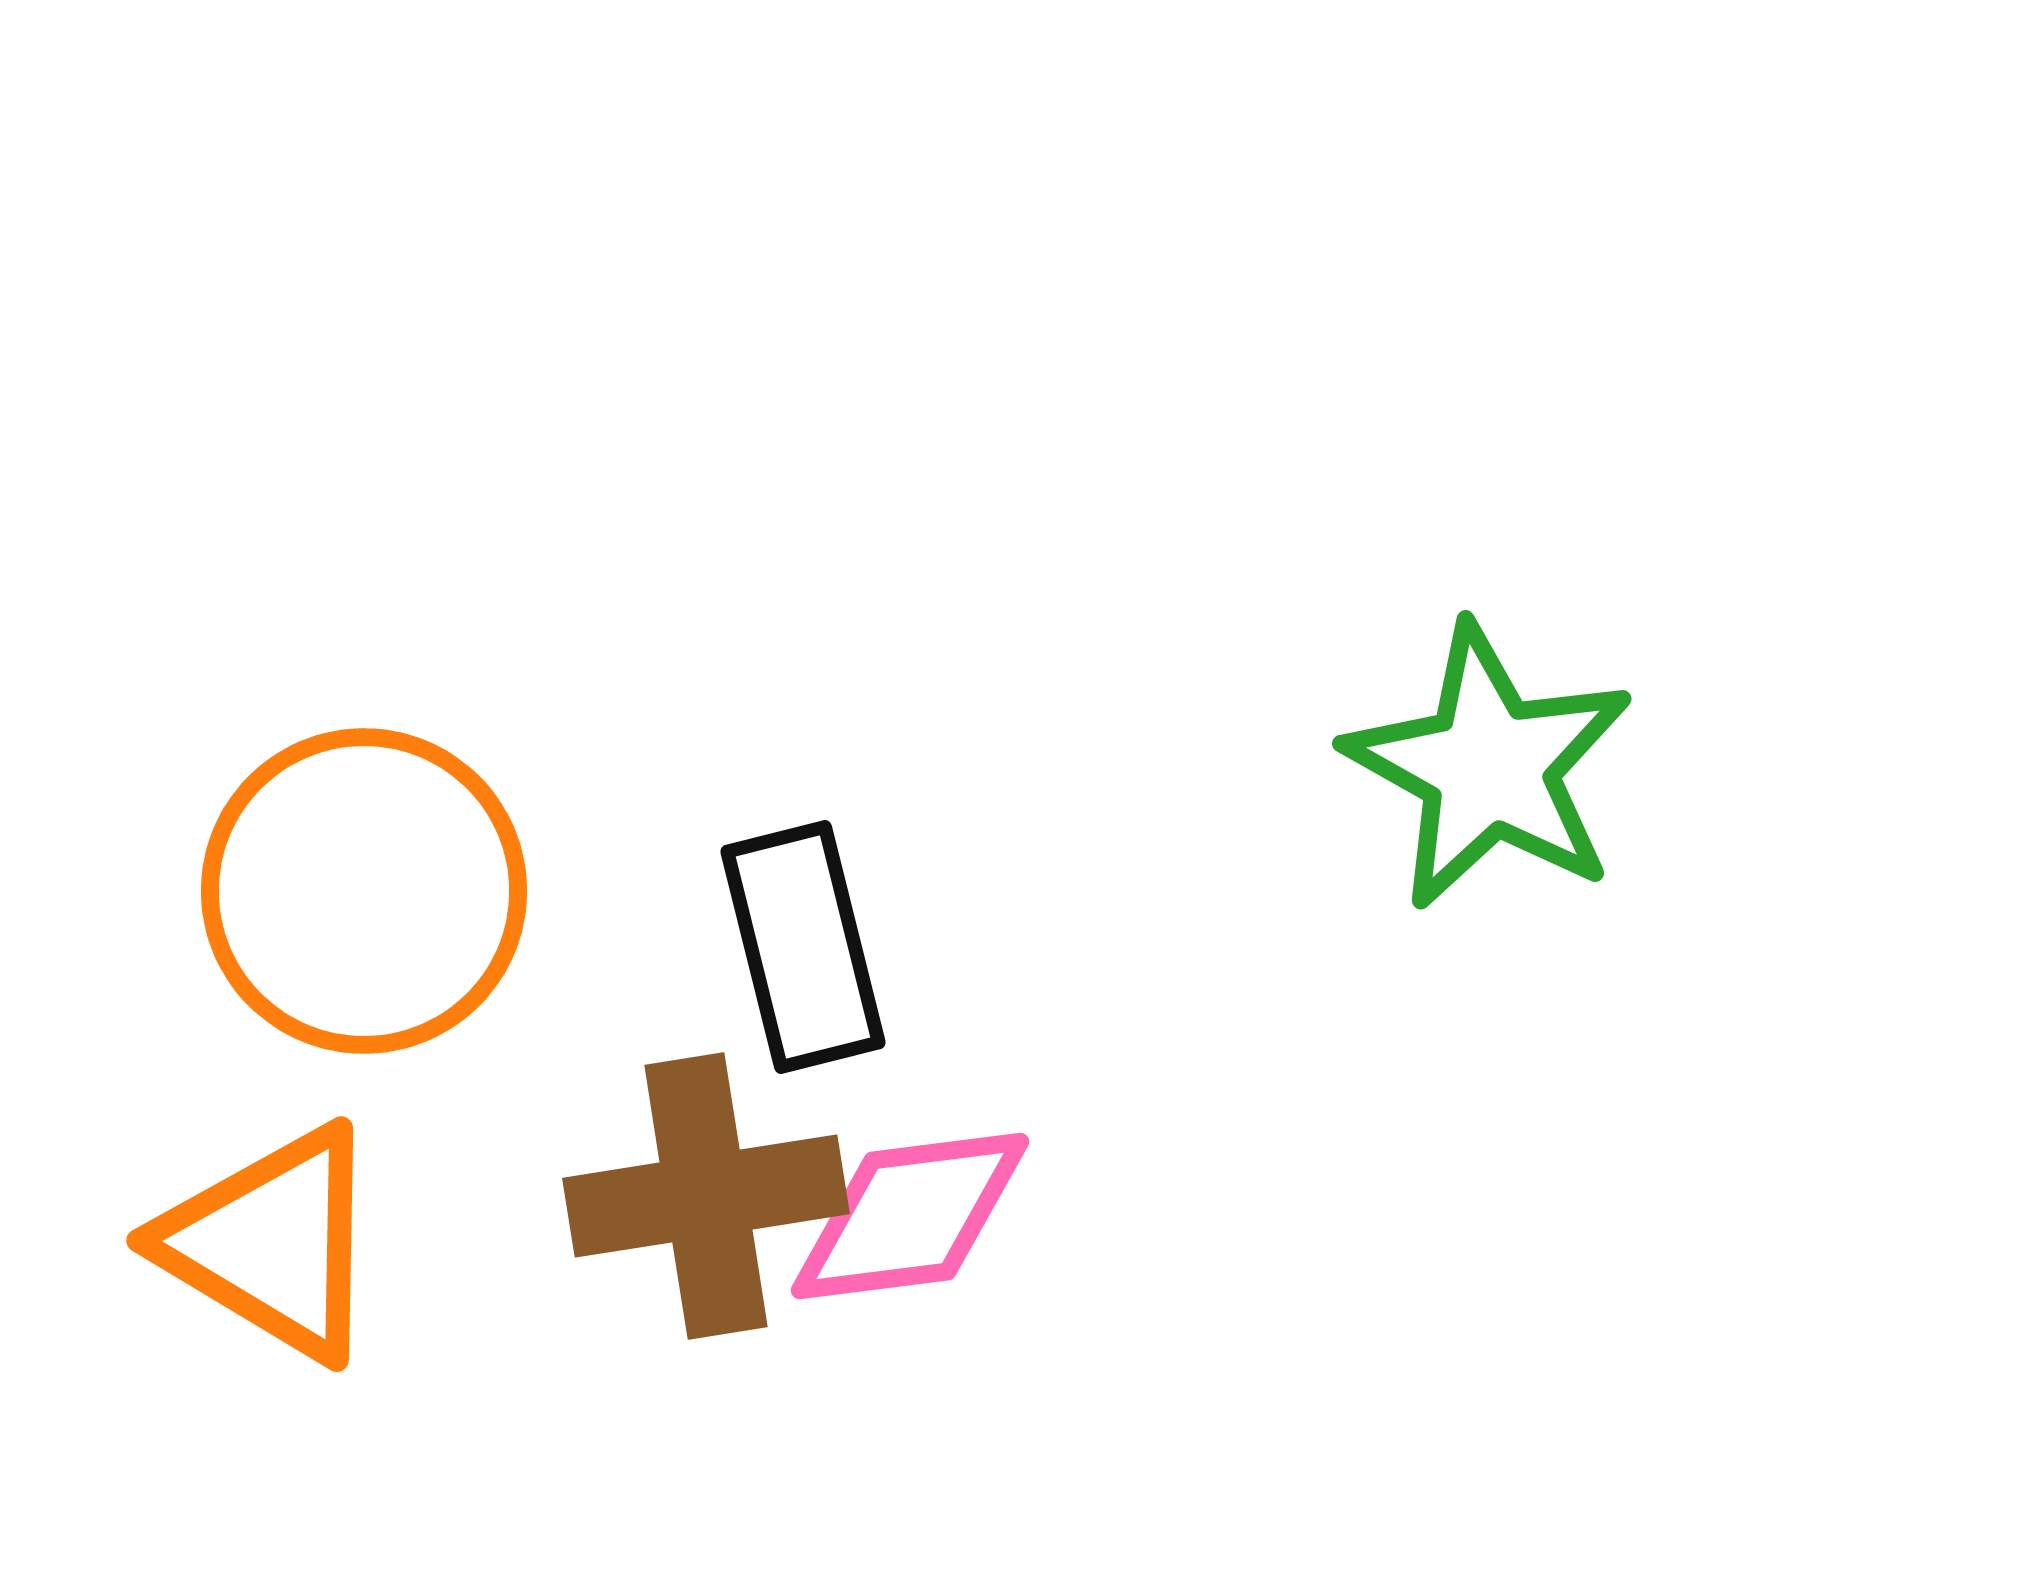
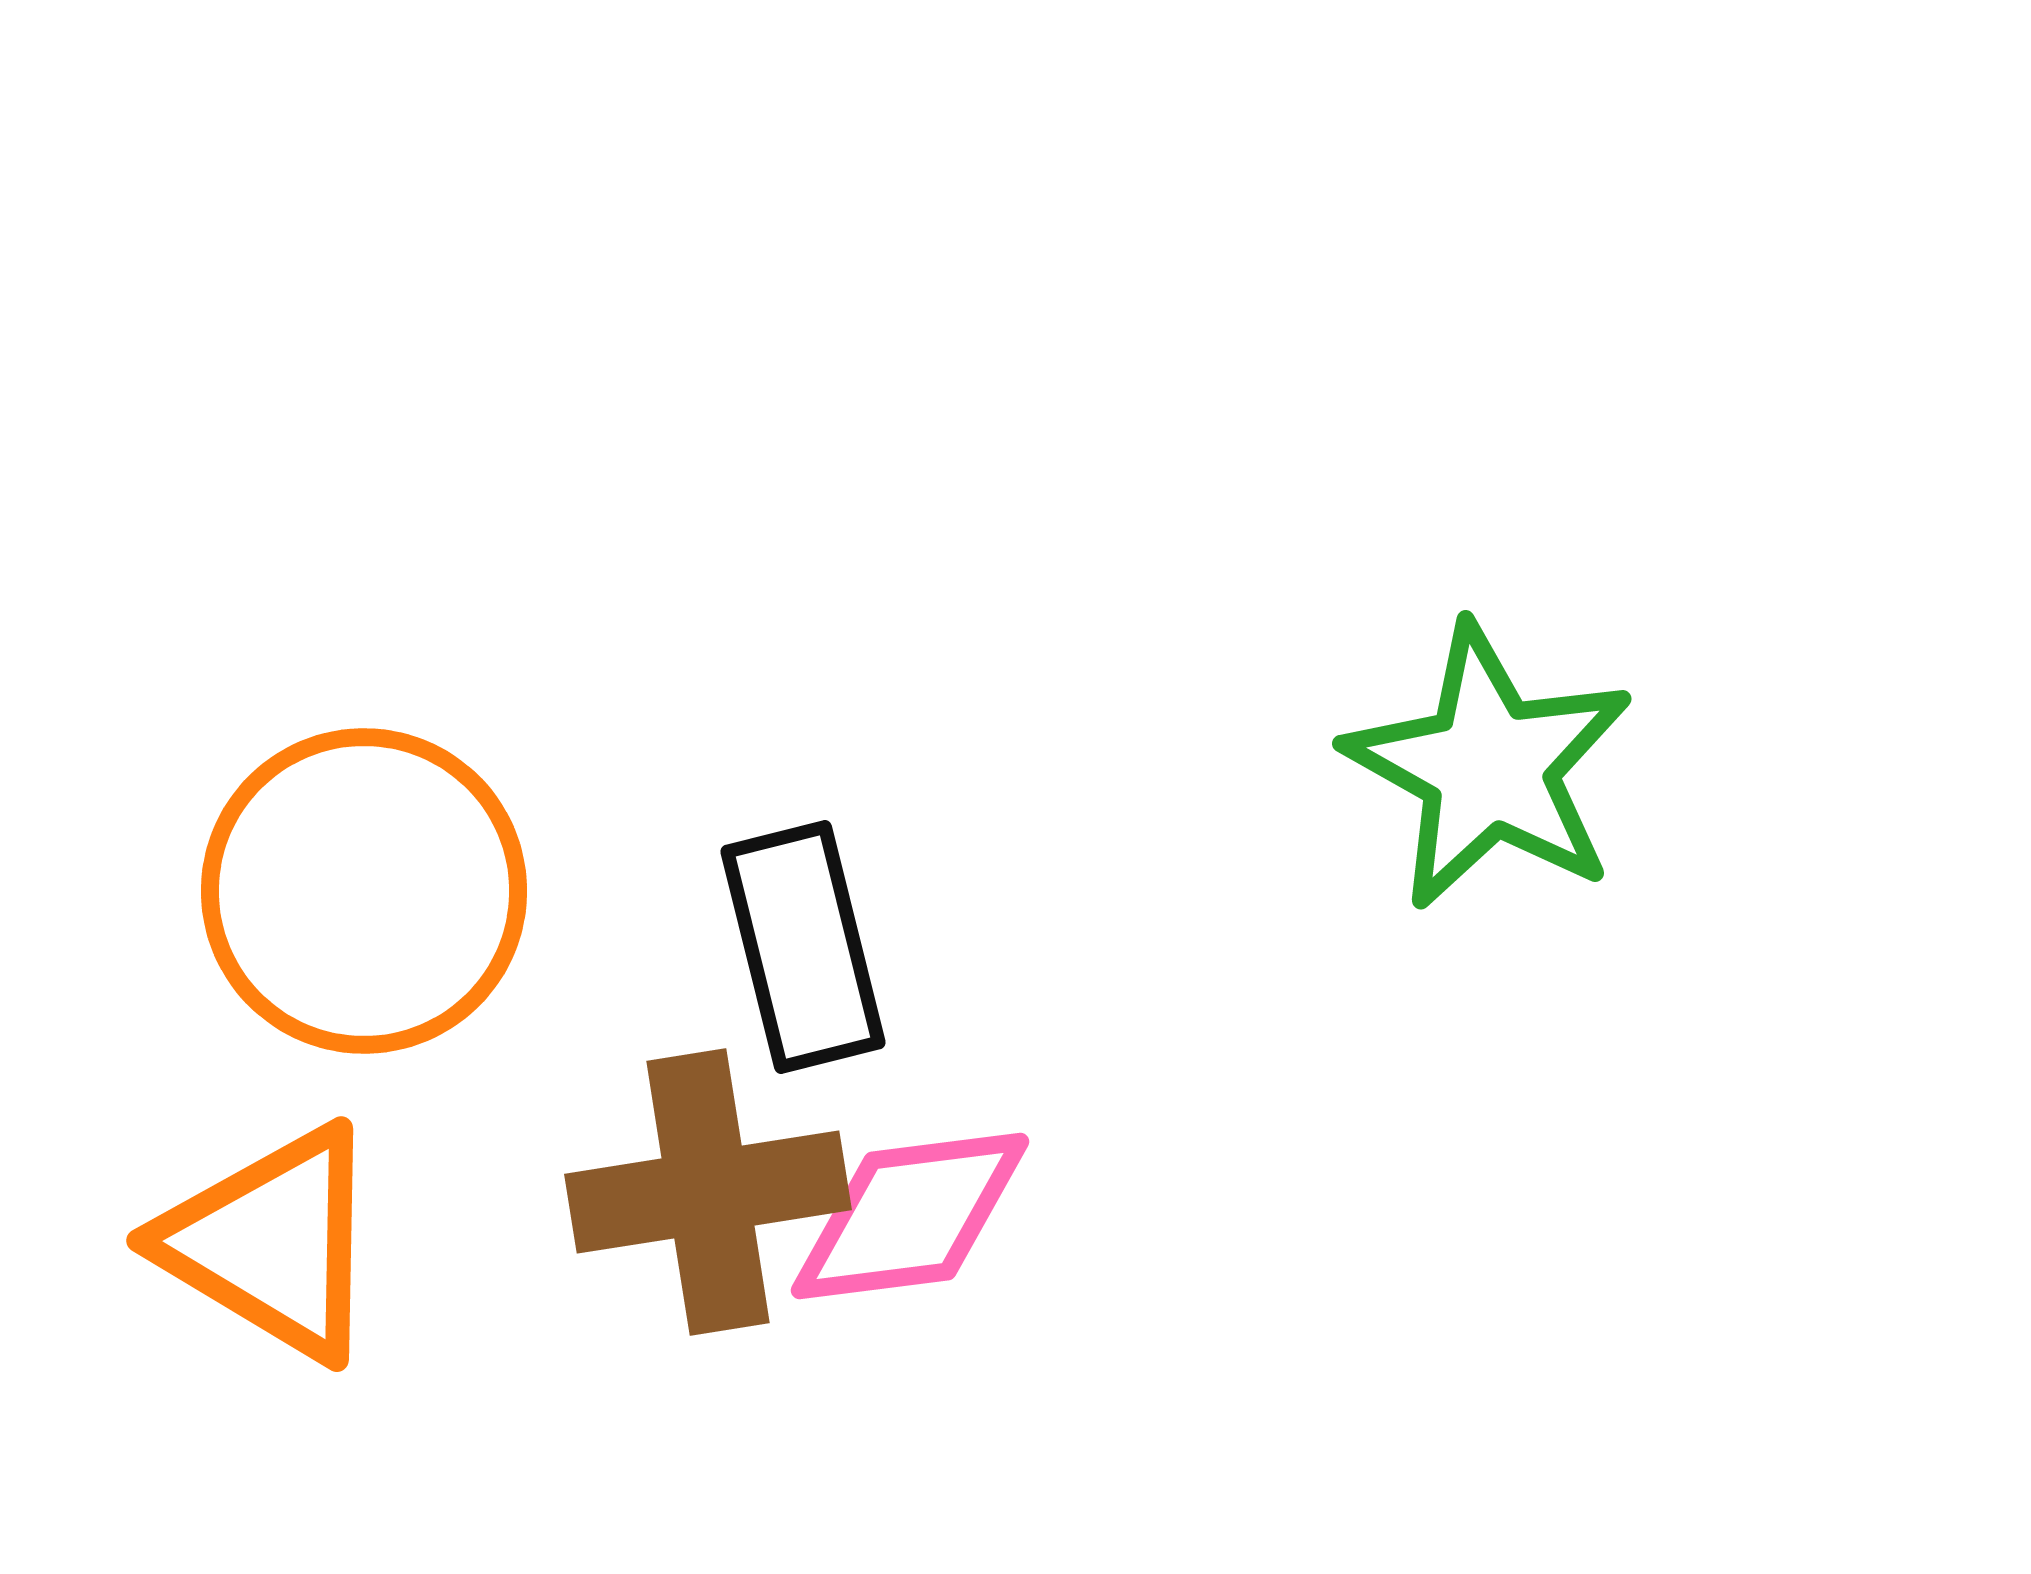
brown cross: moved 2 px right, 4 px up
